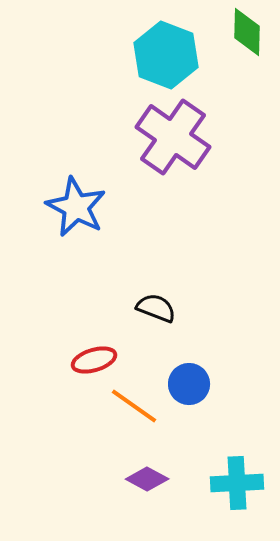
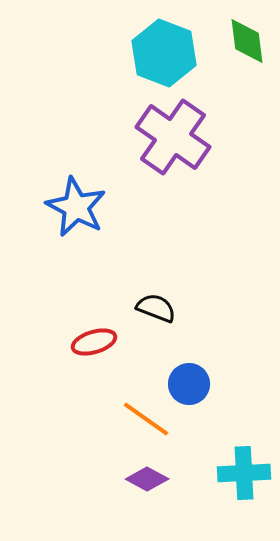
green diamond: moved 9 px down; rotated 9 degrees counterclockwise
cyan hexagon: moved 2 px left, 2 px up
red ellipse: moved 18 px up
orange line: moved 12 px right, 13 px down
cyan cross: moved 7 px right, 10 px up
